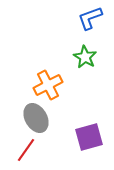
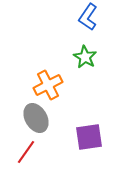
blue L-shape: moved 2 px left, 1 px up; rotated 36 degrees counterclockwise
purple square: rotated 8 degrees clockwise
red line: moved 2 px down
